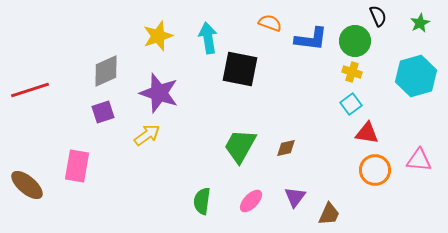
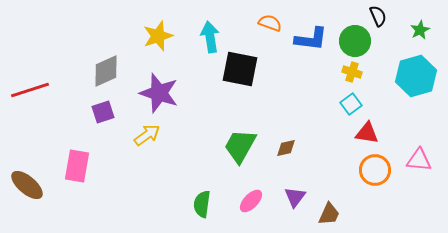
green star: moved 7 px down
cyan arrow: moved 2 px right, 1 px up
green semicircle: moved 3 px down
